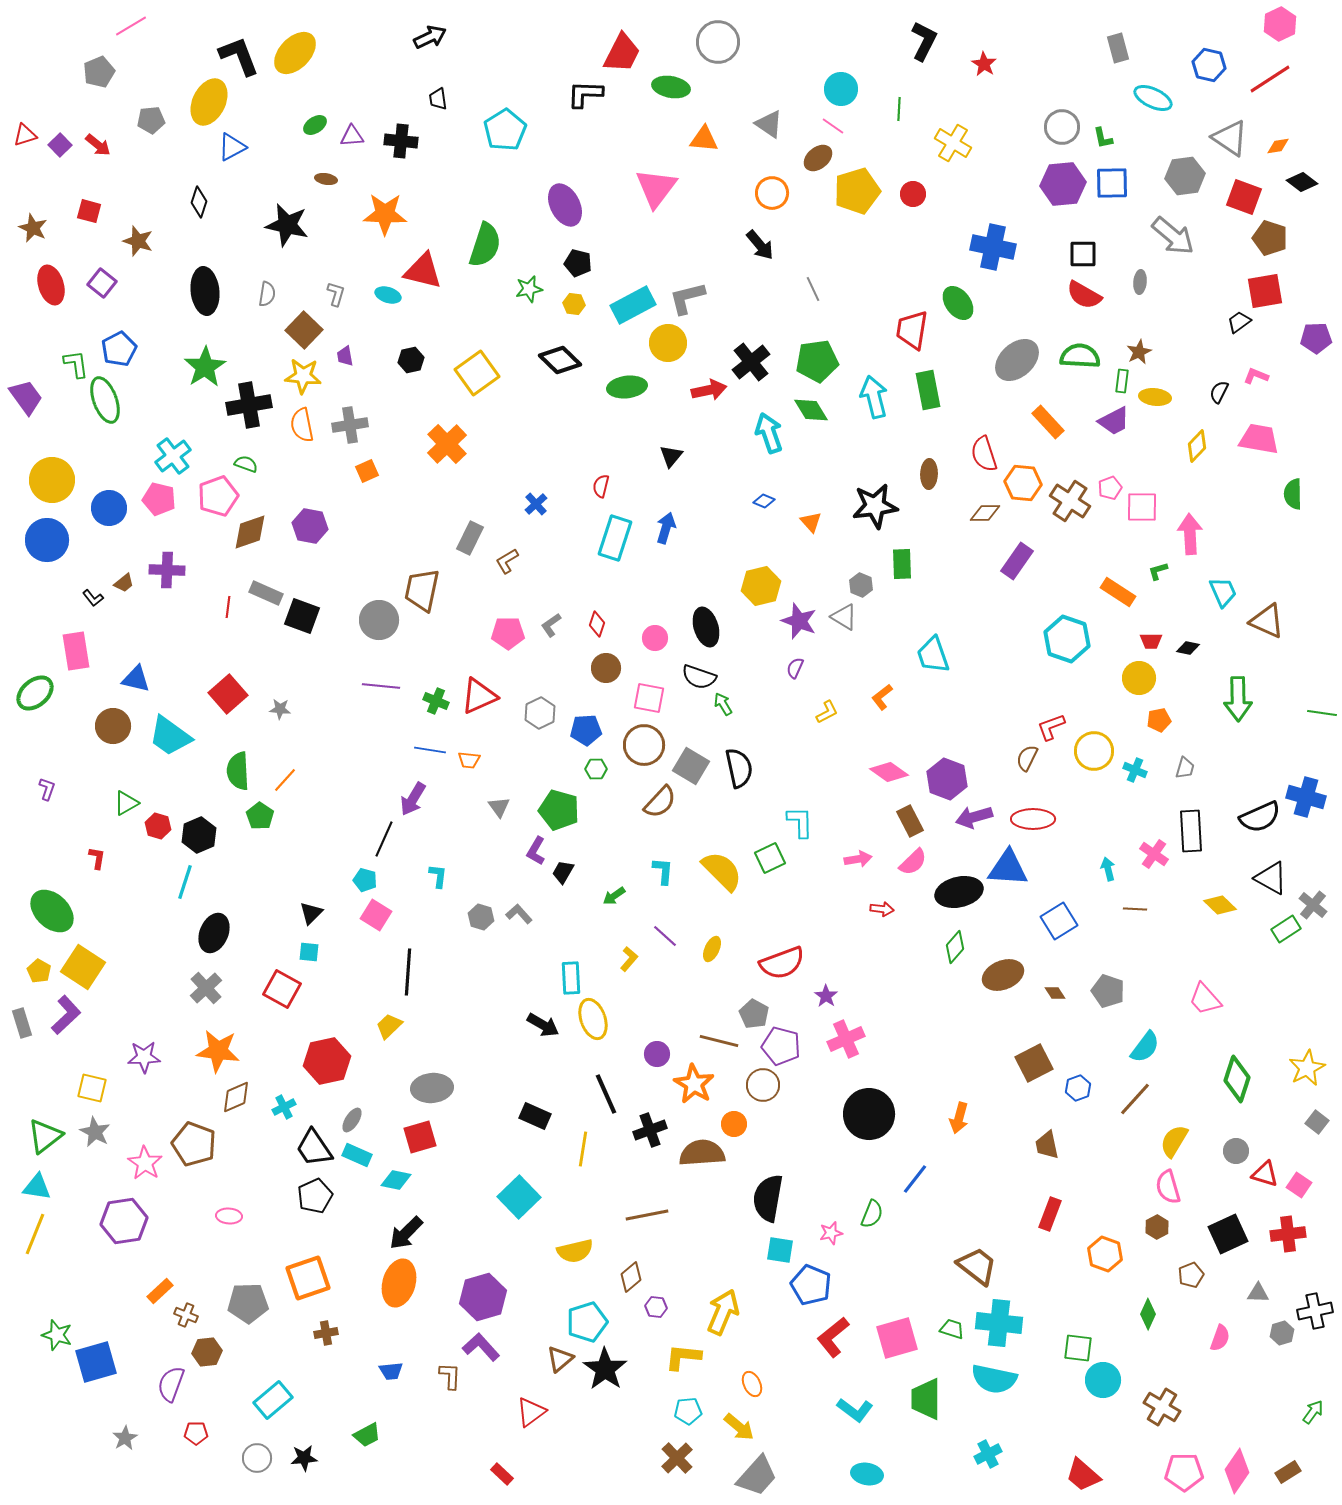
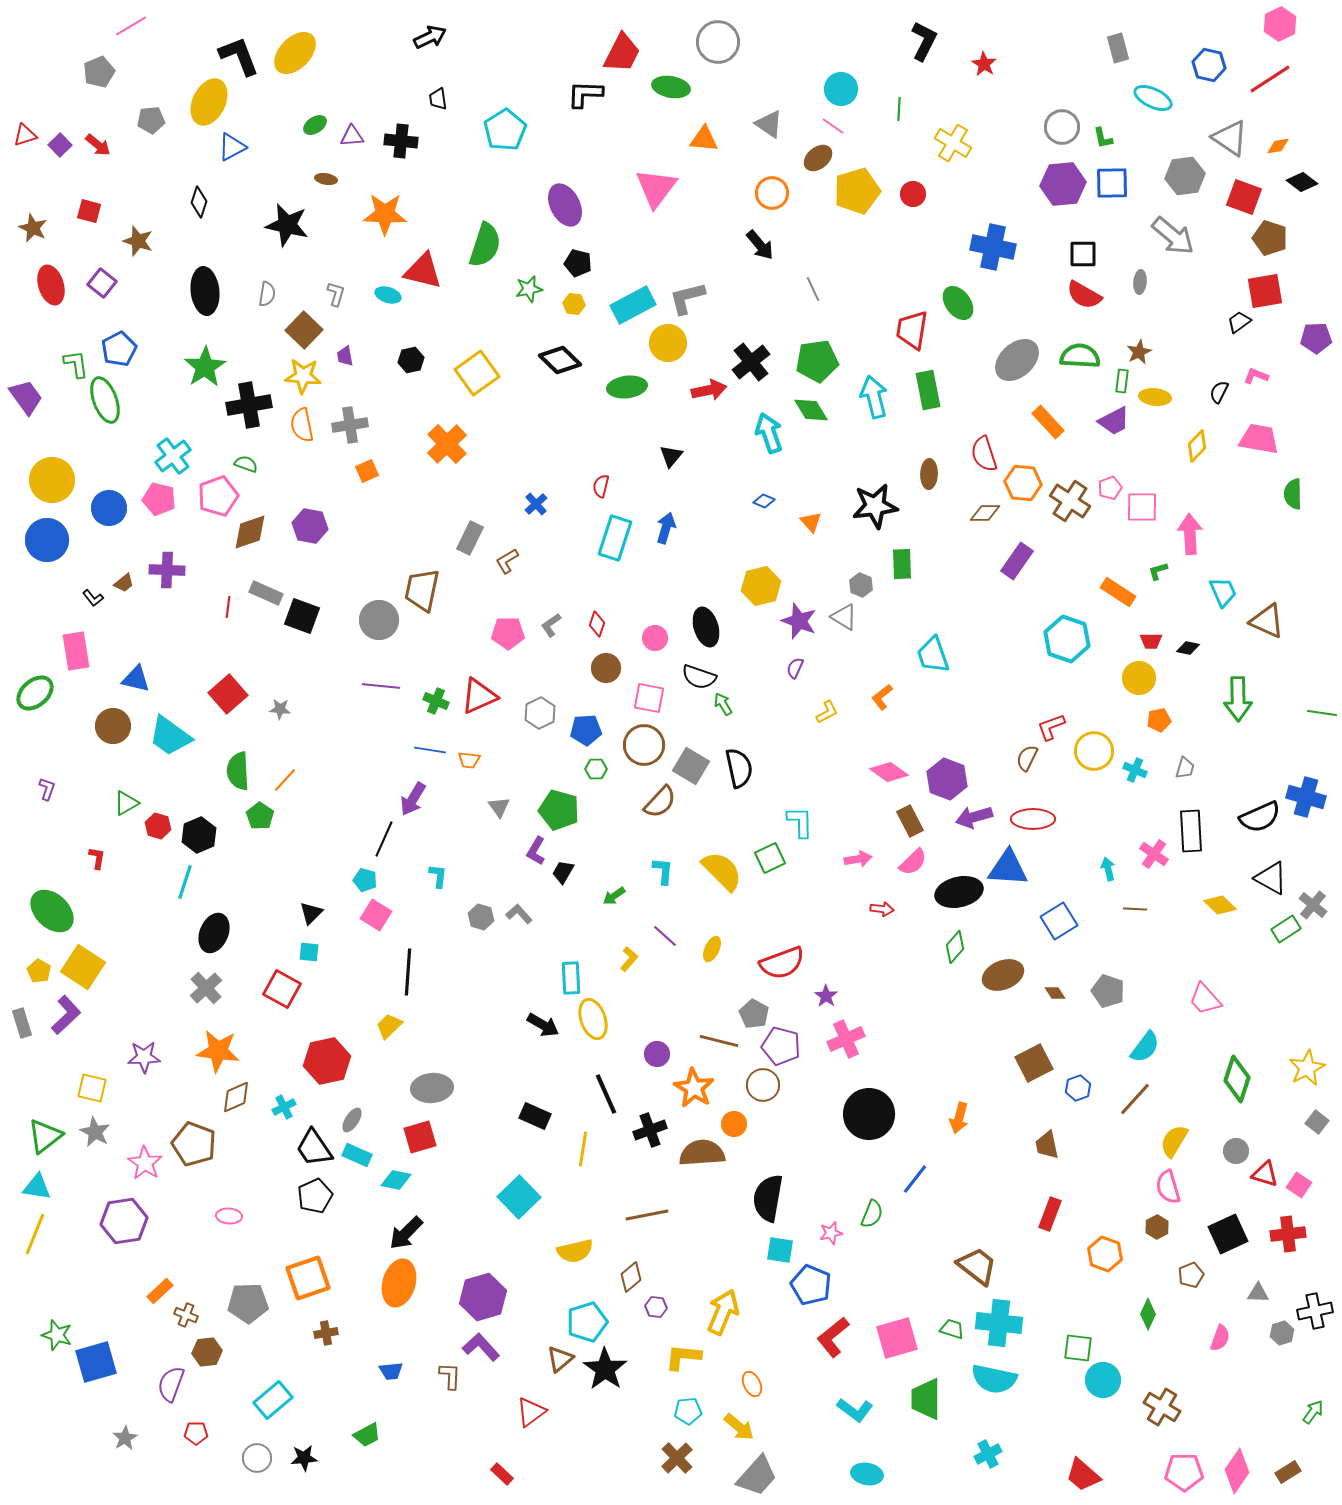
orange star at (694, 1084): moved 4 px down
